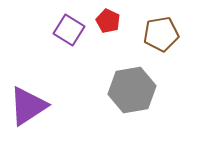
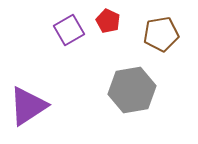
purple square: rotated 28 degrees clockwise
